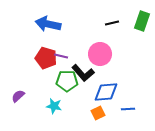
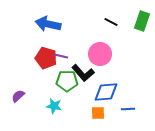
black line: moved 1 px left, 1 px up; rotated 40 degrees clockwise
orange square: rotated 24 degrees clockwise
